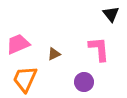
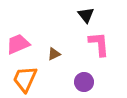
black triangle: moved 25 px left, 1 px down
pink L-shape: moved 5 px up
